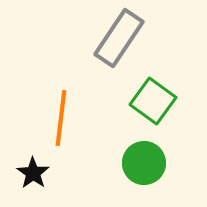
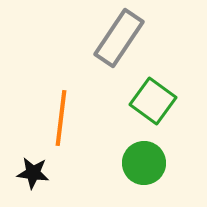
black star: rotated 28 degrees counterclockwise
